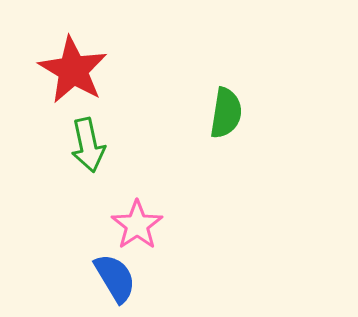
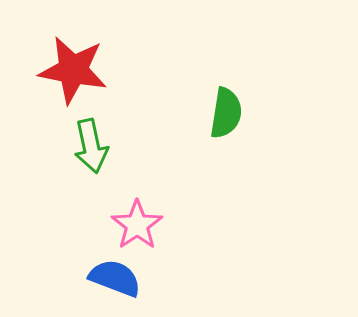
red star: rotated 20 degrees counterclockwise
green arrow: moved 3 px right, 1 px down
blue semicircle: rotated 38 degrees counterclockwise
